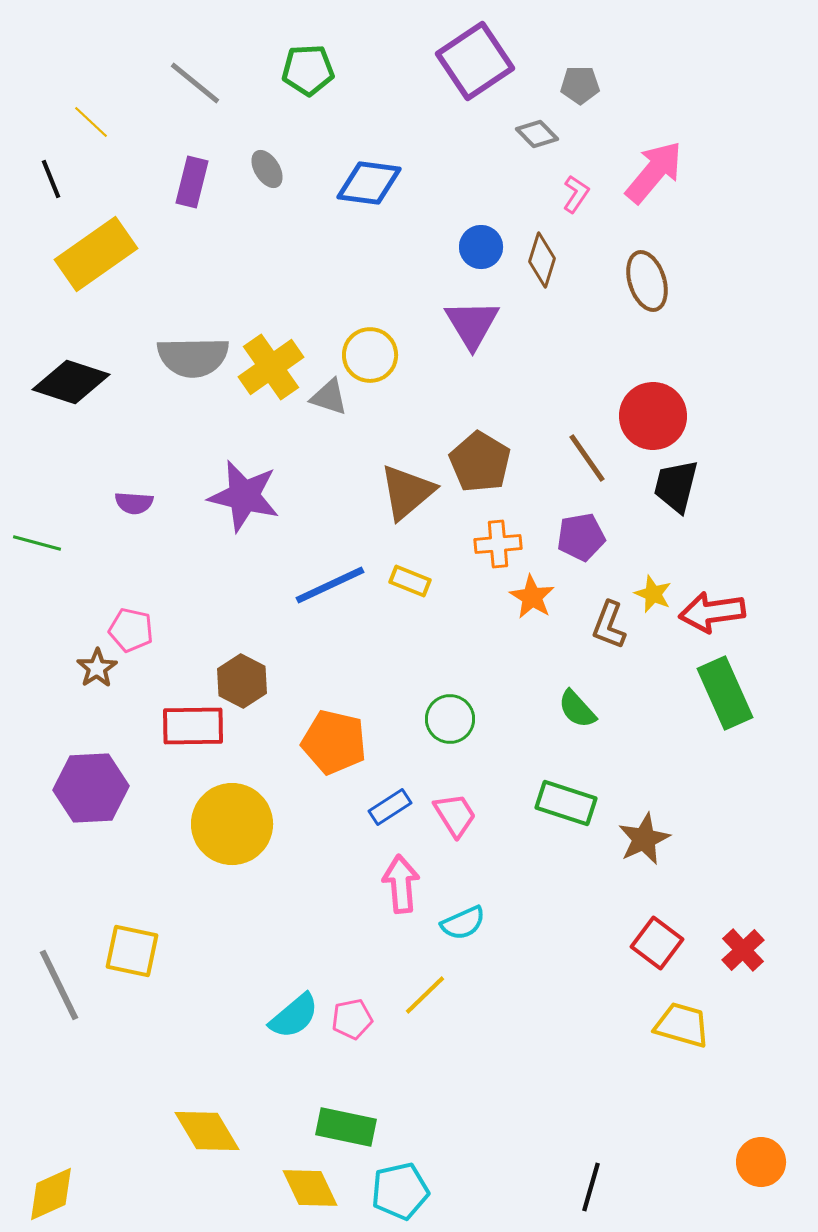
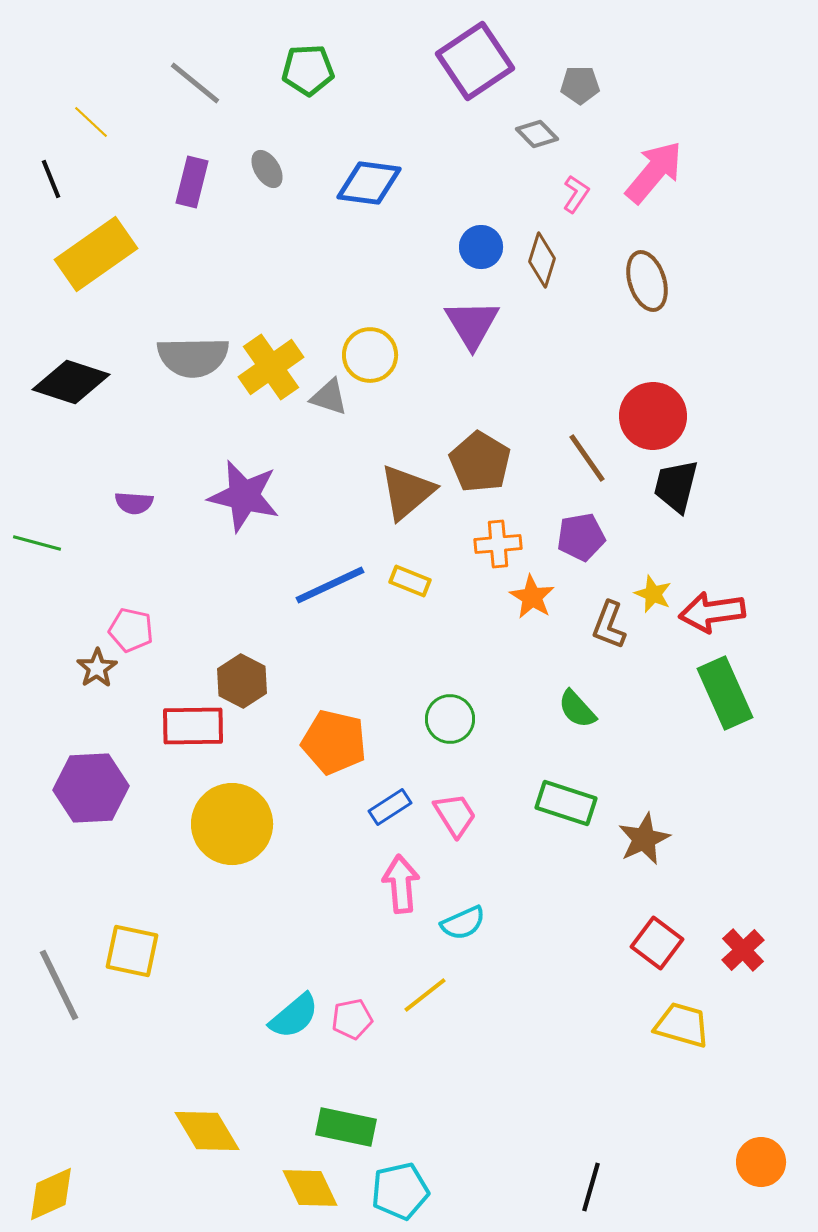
yellow line at (425, 995): rotated 6 degrees clockwise
